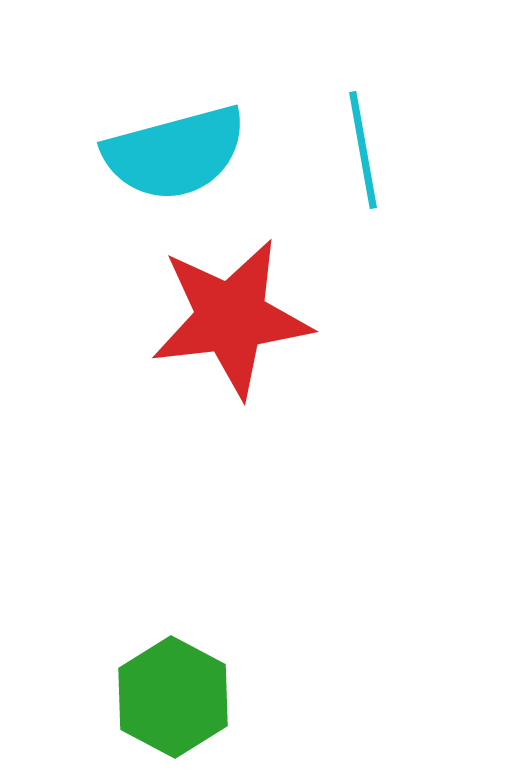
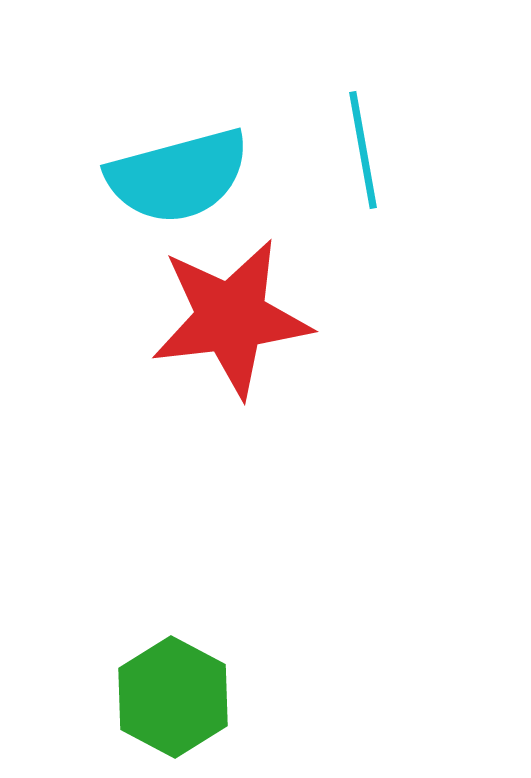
cyan semicircle: moved 3 px right, 23 px down
